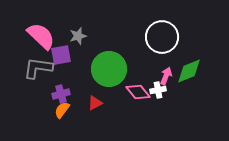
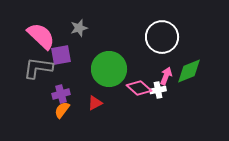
gray star: moved 1 px right, 8 px up
pink diamond: moved 1 px right, 4 px up; rotated 10 degrees counterclockwise
